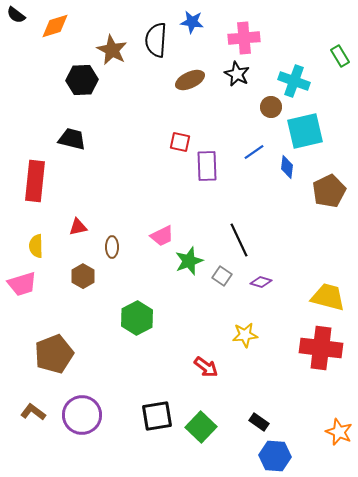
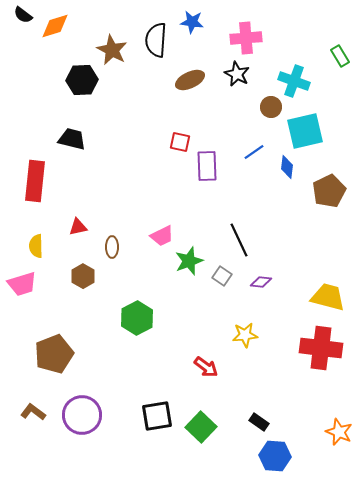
black semicircle at (16, 15): moved 7 px right
pink cross at (244, 38): moved 2 px right
purple diamond at (261, 282): rotated 10 degrees counterclockwise
